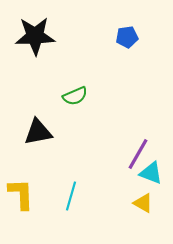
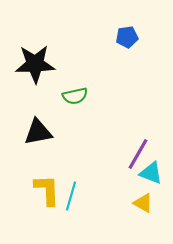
black star: moved 28 px down
green semicircle: rotated 10 degrees clockwise
yellow L-shape: moved 26 px right, 4 px up
